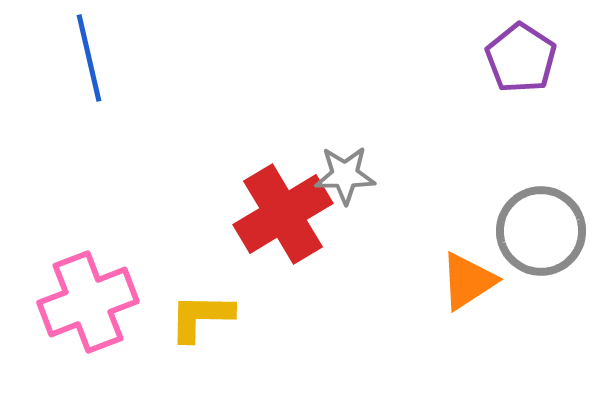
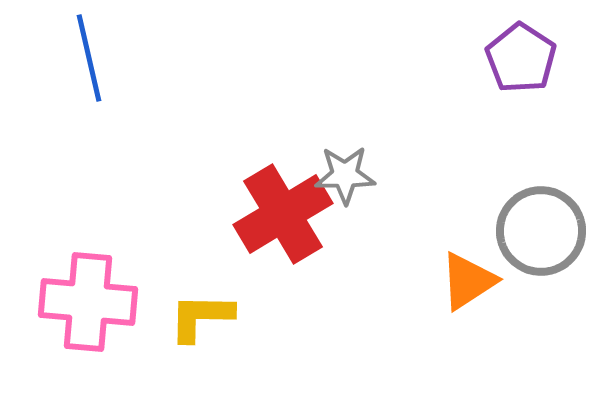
pink cross: rotated 26 degrees clockwise
